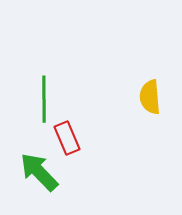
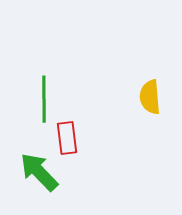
red rectangle: rotated 16 degrees clockwise
